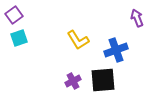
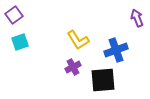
cyan square: moved 1 px right, 4 px down
purple cross: moved 14 px up
